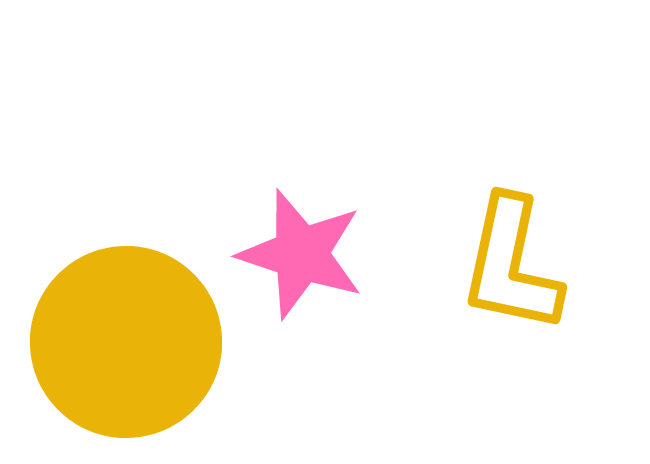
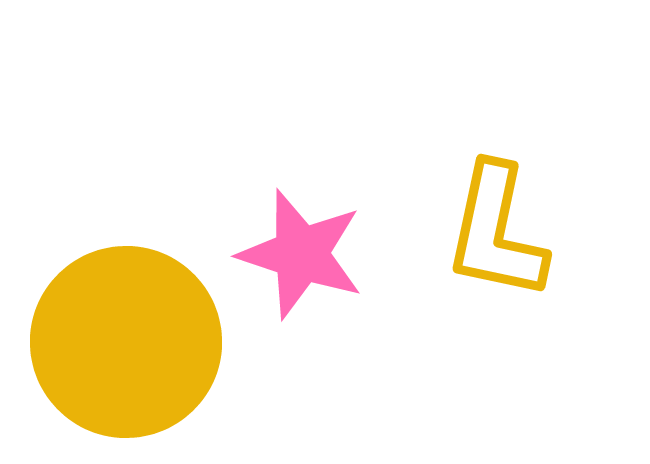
yellow L-shape: moved 15 px left, 33 px up
